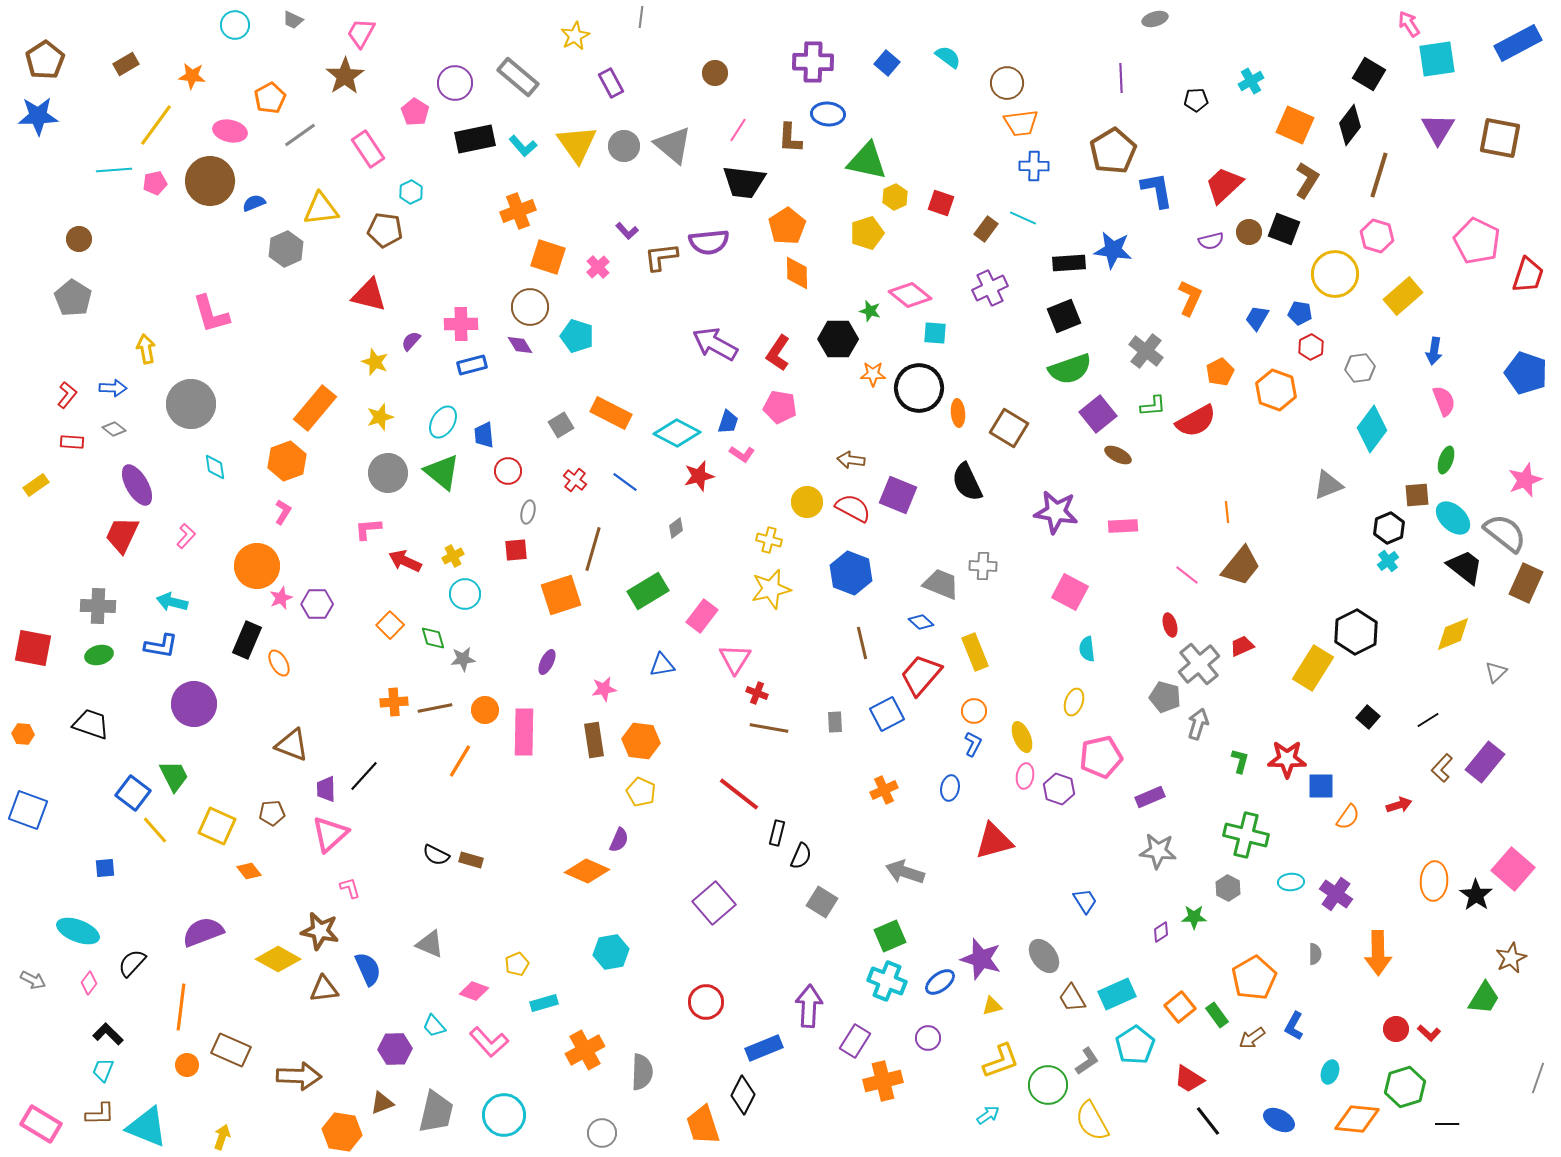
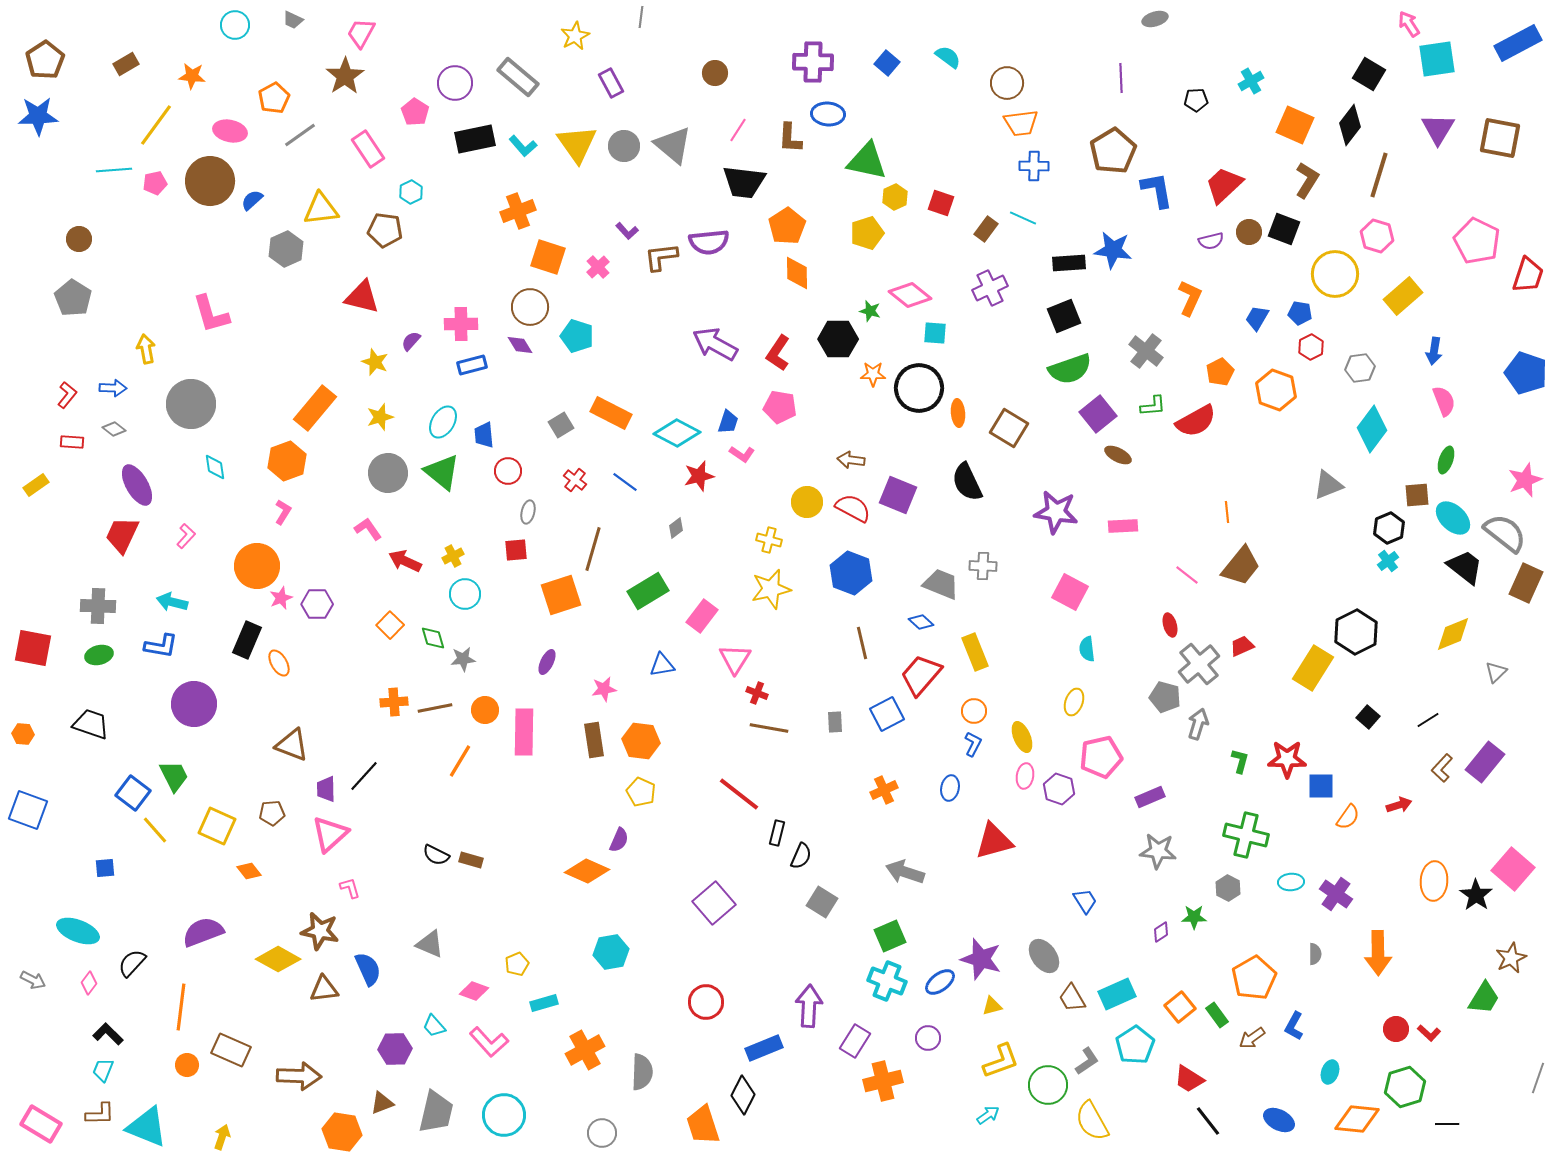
orange pentagon at (270, 98): moved 4 px right
blue semicircle at (254, 203): moved 2 px left, 3 px up; rotated 20 degrees counterclockwise
red triangle at (369, 295): moved 7 px left, 2 px down
pink L-shape at (368, 529): rotated 60 degrees clockwise
